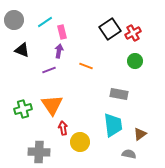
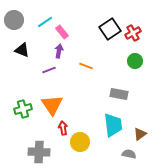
pink rectangle: rotated 24 degrees counterclockwise
